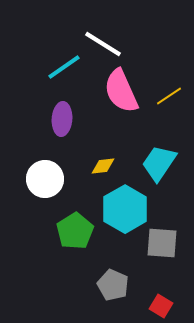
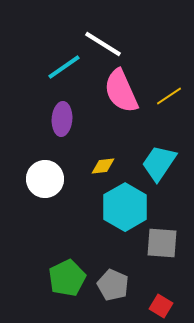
cyan hexagon: moved 2 px up
green pentagon: moved 8 px left, 47 px down; rotated 6 degrees clockwise
